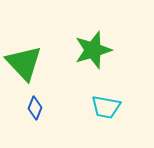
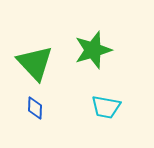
green triangle: moved 11 px right
blue diamond: rotated 20 degrees counterclockwise
